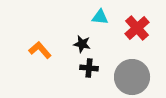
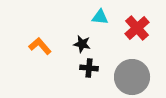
orange L-shape: moved 4 px up
